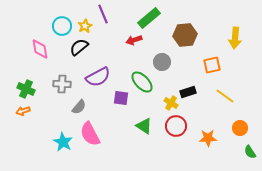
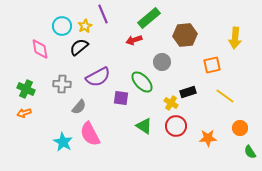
orange arrow: moved 1 px right, 2 px down
